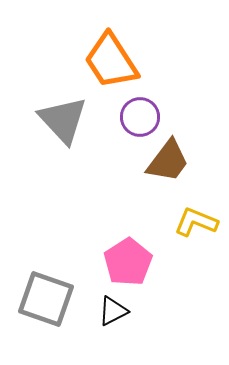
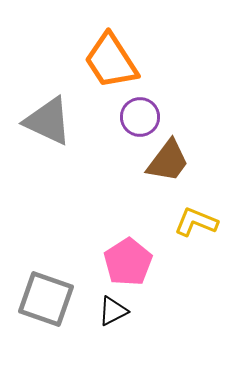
gray triangle: moved 15 px left, 1 px down; rotated 22 degrees counterclockwise
